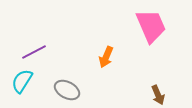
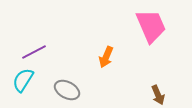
cyan semicircle: moved 1 px right, 1 px up
